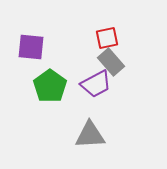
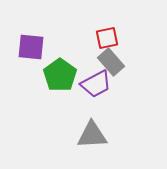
green pentagon: moved 10 px right, 11 px up
gray triangle: moved 2 px right
